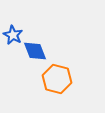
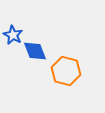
orange hexagon: moved 9 px right, 8 px up
